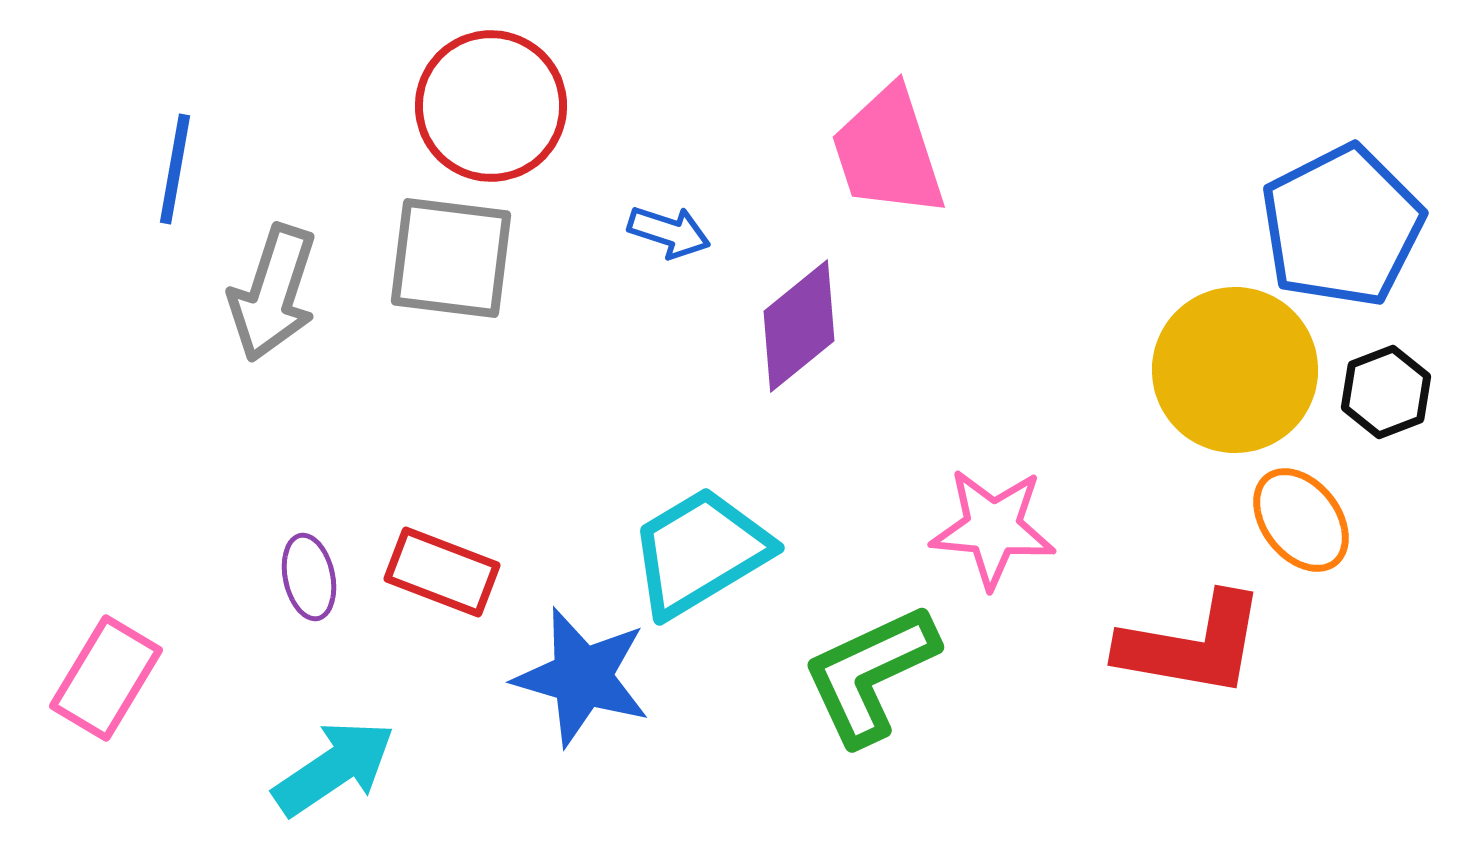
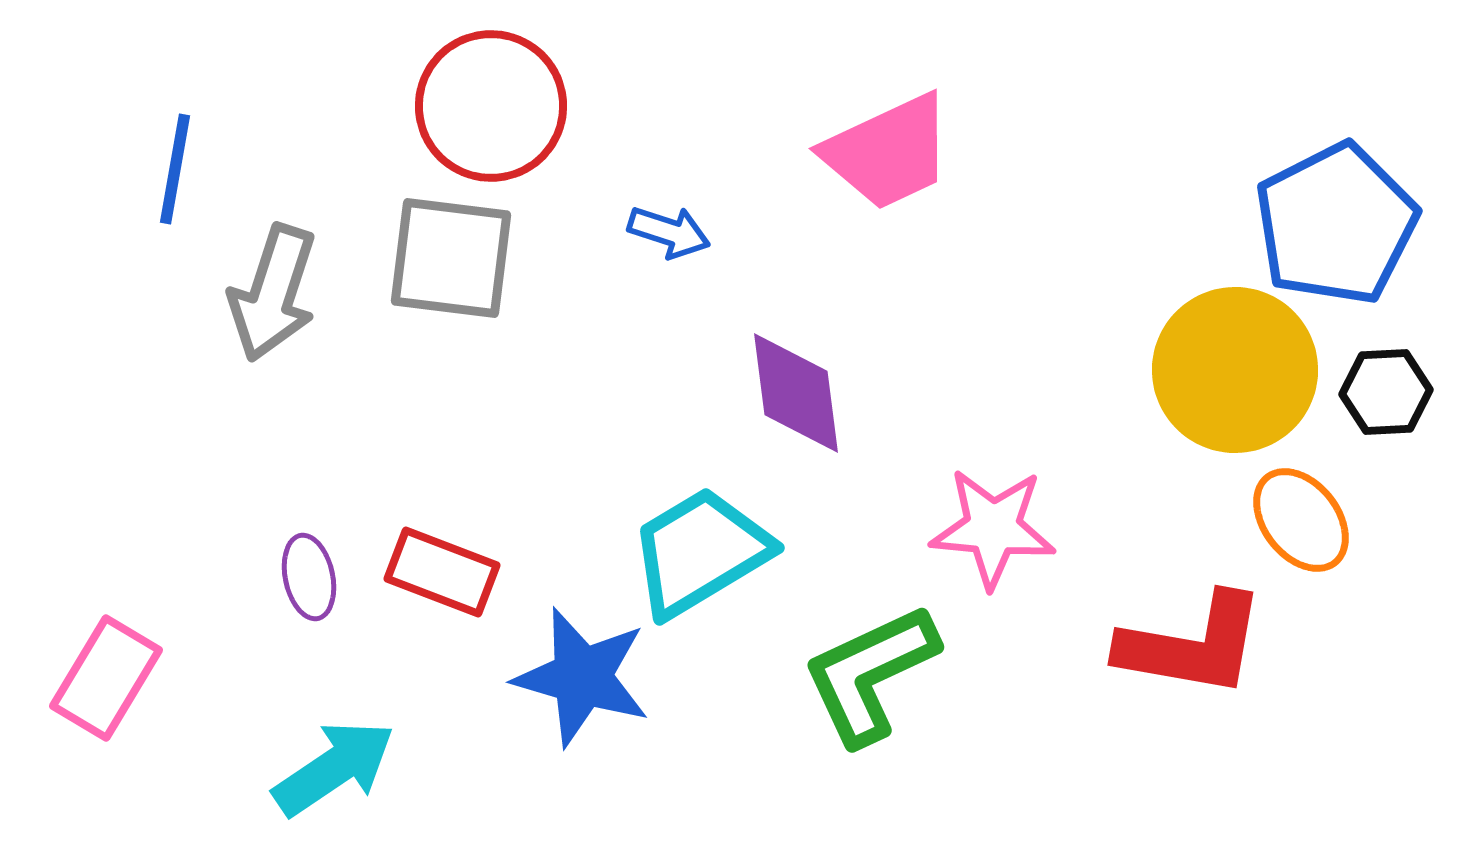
pink trapezoid: rotated 97 degrees counterclockwise
blue pentagon: moved 6 px left, 2 px up
purple diamond: moved 3 px left, 67 px down; rotated 58 degrees counterclockwise
black hexagon: rotated 18 degrees clockwise
